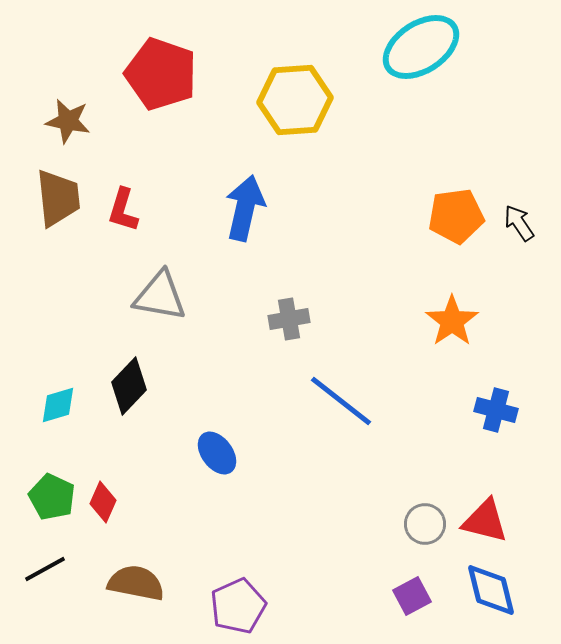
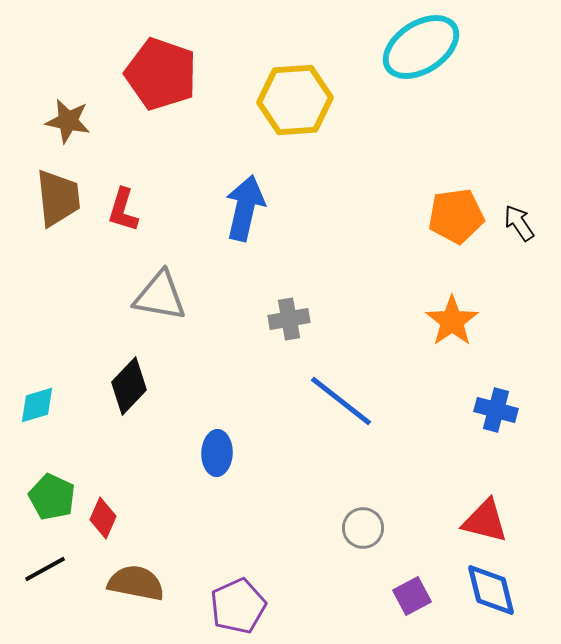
cyan diamond: moved 21 px left
blue ellipse: rotated 39 degrees clockwise
red diamond: moved 16 px down
gray circle: moved 62 px left, 4 px down
